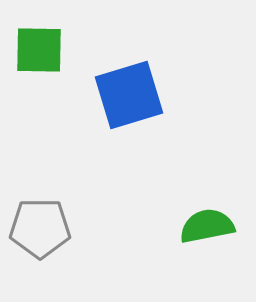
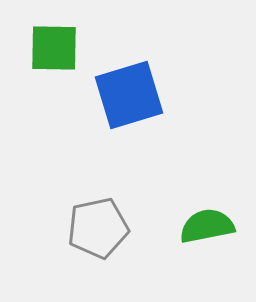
green square: moved 15 px right, 2 px up
gray pentagon: moved 58 px right; rotated 12 degrees counterclockwise
